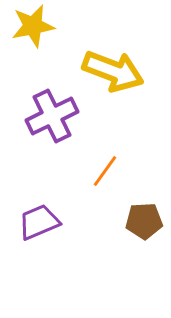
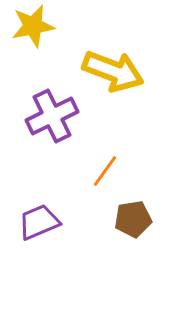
brown pentagon: moved 11 px left, 2 px up; rotated 6 degrees counterclockwise
